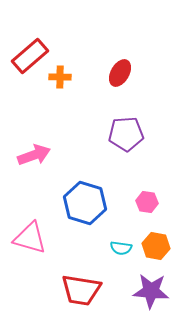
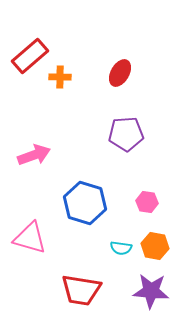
orange hexagon: moved 1 px left
